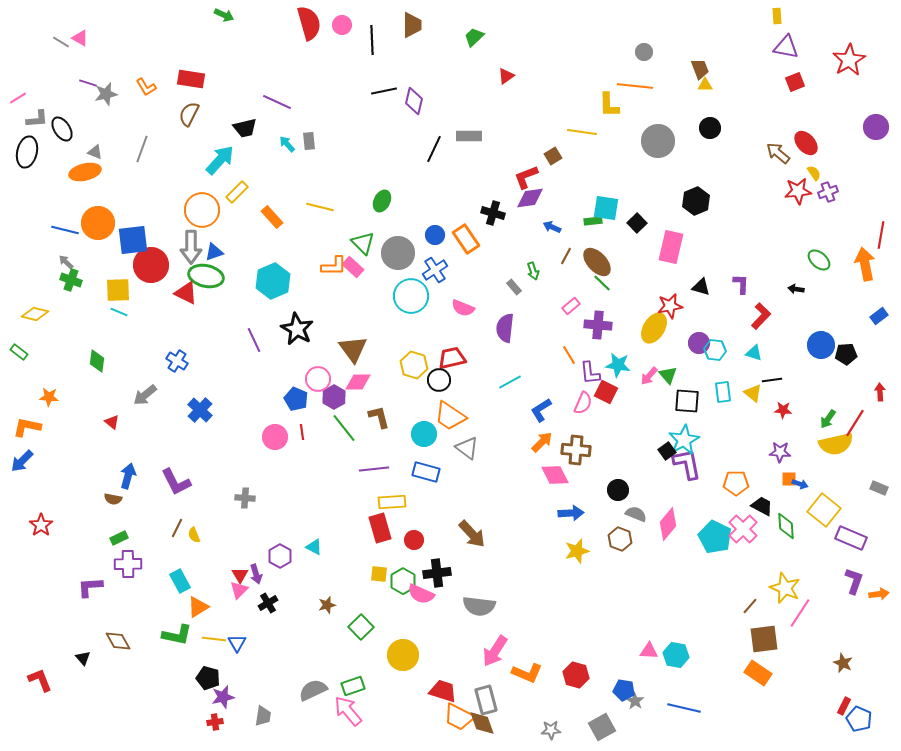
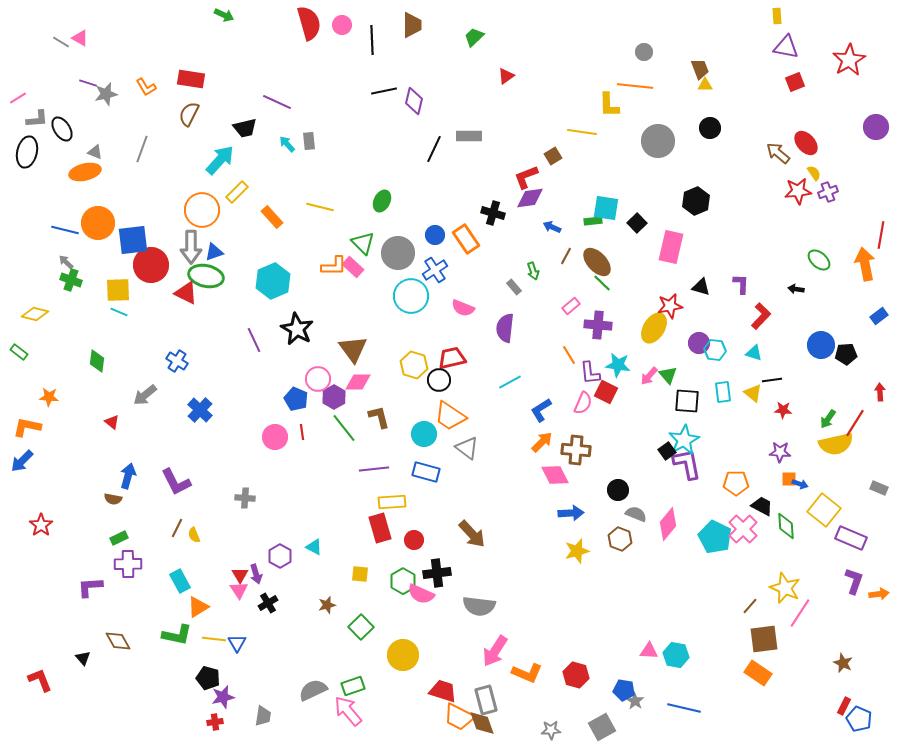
yellow square at (379, 574): moved 19 px left
pink triangle at (239, 590): rotated 18 degrees counterclockwise
